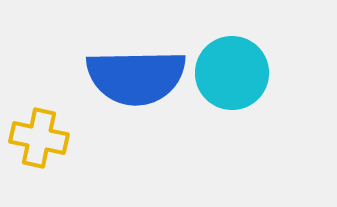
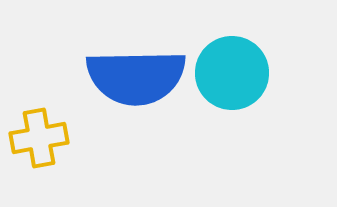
yellow cross: rotated 22 degrees counterclockwise
